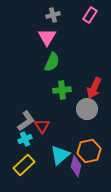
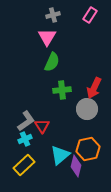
orange hexagon: moved 1 px left, 2 px up
